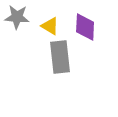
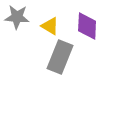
purple diamond: moved 2 px right, 1 px up
gray rectangle: rotated 28 degrees clockwise
